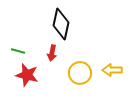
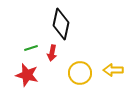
green line: moved 13 px right, 3 px up; rotated 32 degrees counterclockwise
yellow arrow: moved 1 px right
